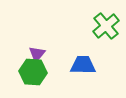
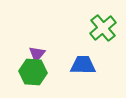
green cross: moved 3 px left, 2 px down
